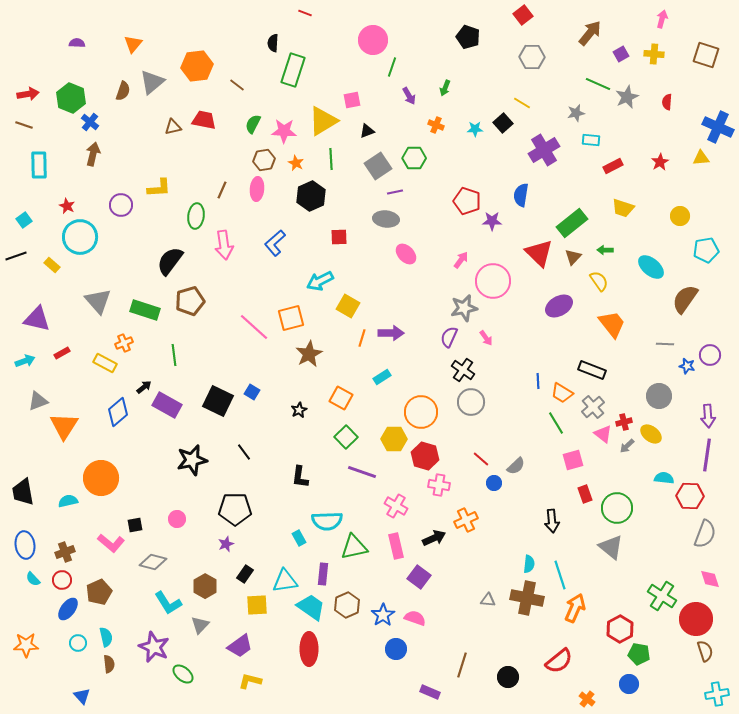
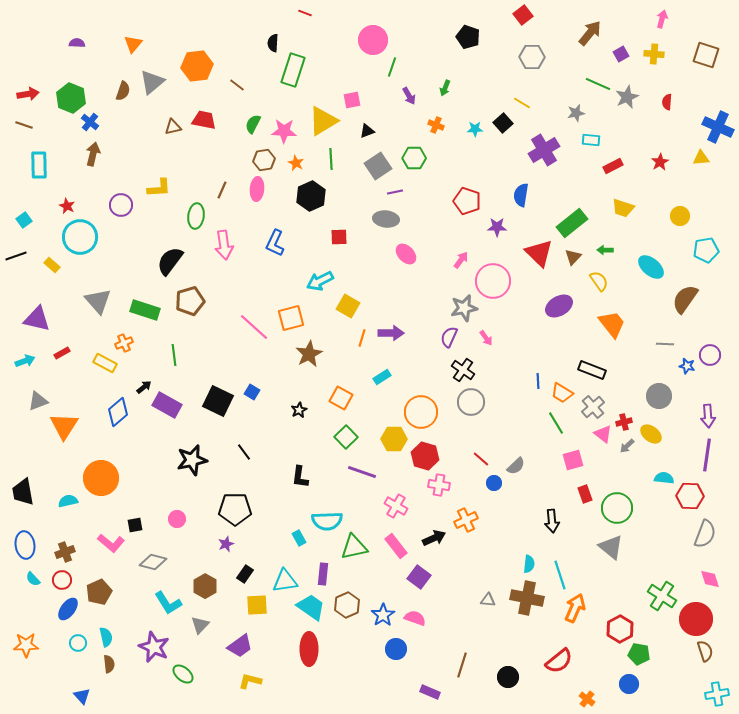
purple star at (492, 221): moved 5 px right, 6 px down
blue L-shape at (275, 243): rotated 24 degrees counterclockwise
pink rectangle at (396, 546): rotated 25 degrees counterclockwise
